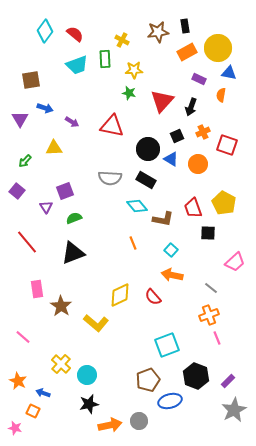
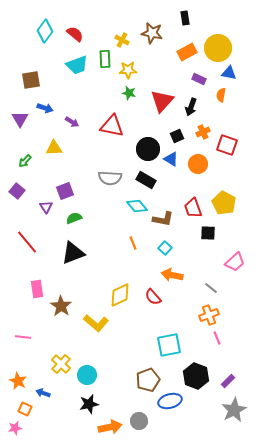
black rectangle at (185, 26): moved 8 px up
brown star at (158, 32): moved 6 px left, 1 px down; rotated 20 degrees clockwise
yellow star at (134, 70): moved 6 px left
cyan square at (171, 250): moved 6 px left, 2 px up
pink line at (23, 337): rotated 35 degrees counterclockwise
cyan square at (167, 345): moved 2 px right; rotated 10 degrees clockwise
orange square at (33, 411): moved 8 px left, 2 px up
orange arrow at (110, 425): moved 2 px down
pink star at (15, 428): rotated 24 degrees counterclockwise
